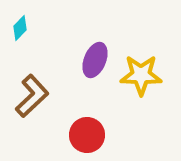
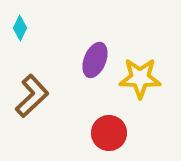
cyan diamond: rotated 20 degrees counterclockwise
yellow star: moved 1 px left, 3 px down
red circle: moved 22 px right, 2 px up
